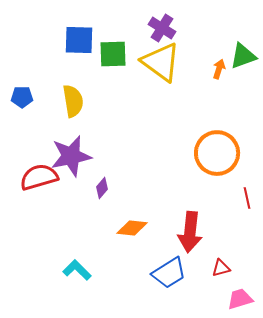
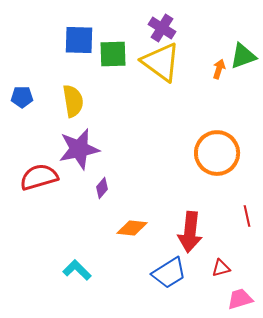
purple star: moved 8 px right, 7 px up
red line: moved 18 px down
